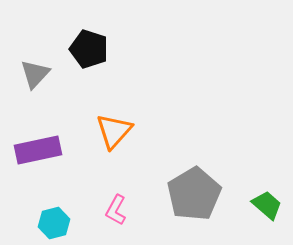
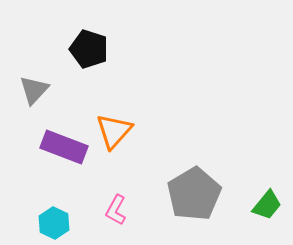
gray triangle: moved 1 px left, 16 px down
purple rectangle: moved 26 px right, 3 px up; rotated 33 degrees clockwise
green trapezoid: rotated 88 degrees clockwise
cyan hexagon: rotated 20 degrees counterclockwise
